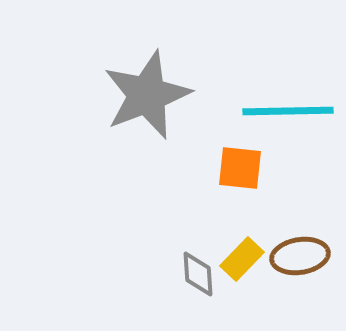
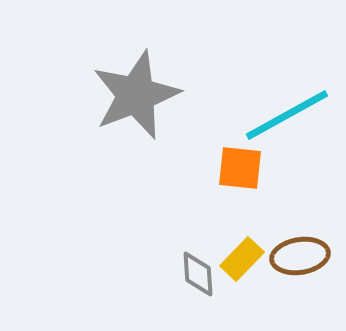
gray star: moved 11 px left
cyan line: moved 1 px left, 4 px down; rotated 28 degrees counterclockwise
